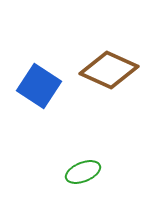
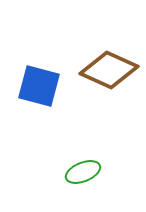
blue square: rotated 18 degrees counterclockwise
